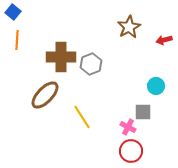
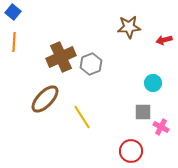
brown star: rotated 25 degrees clockwise
orange line: moved 3 px left, 2 px down
brown cross: rotated 24 degrees counterclockwise
cyan circle: moved 3 px left, 3 px up
brown ellipse: moved 4 px down
pink cross: moved 33 px right
